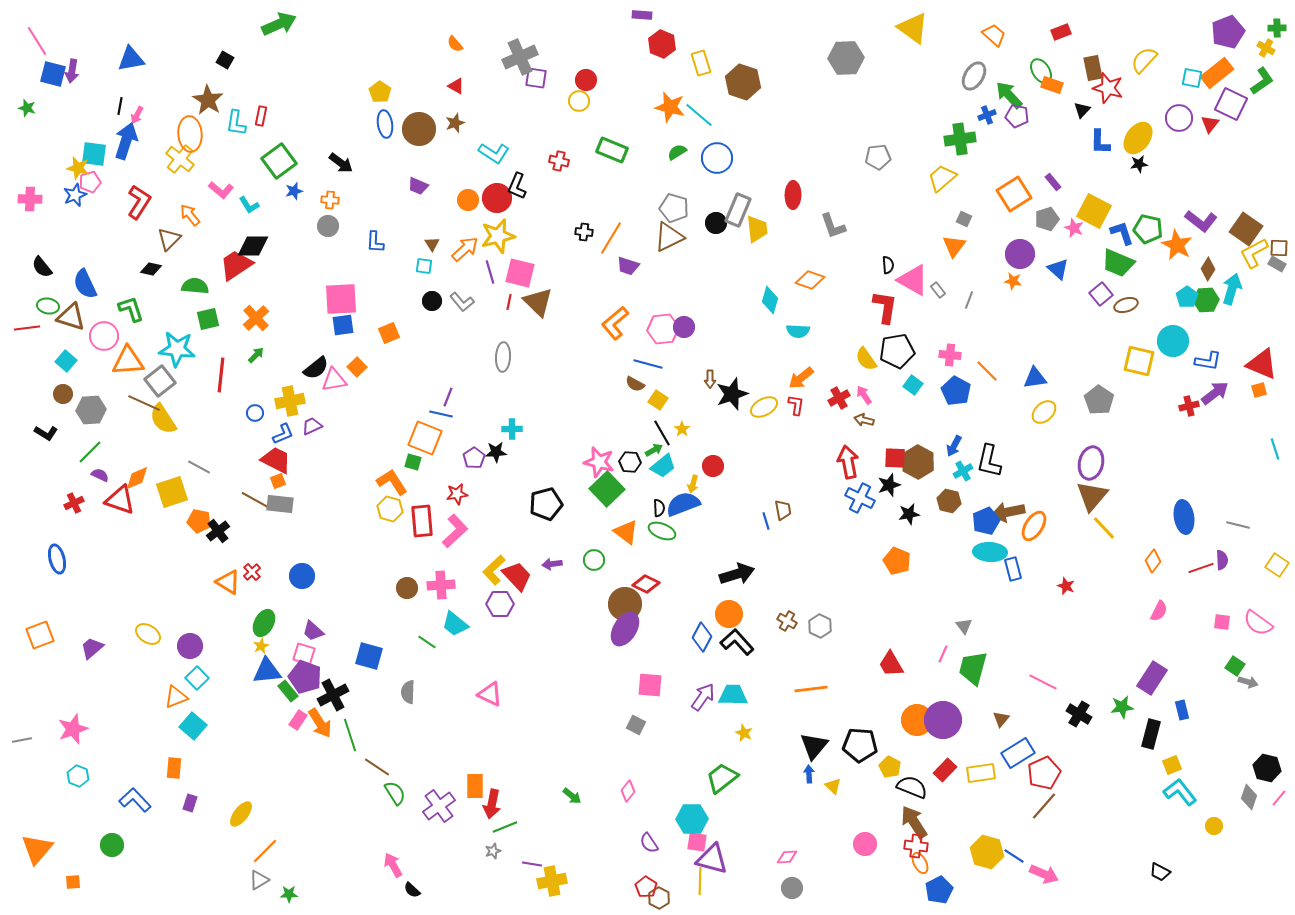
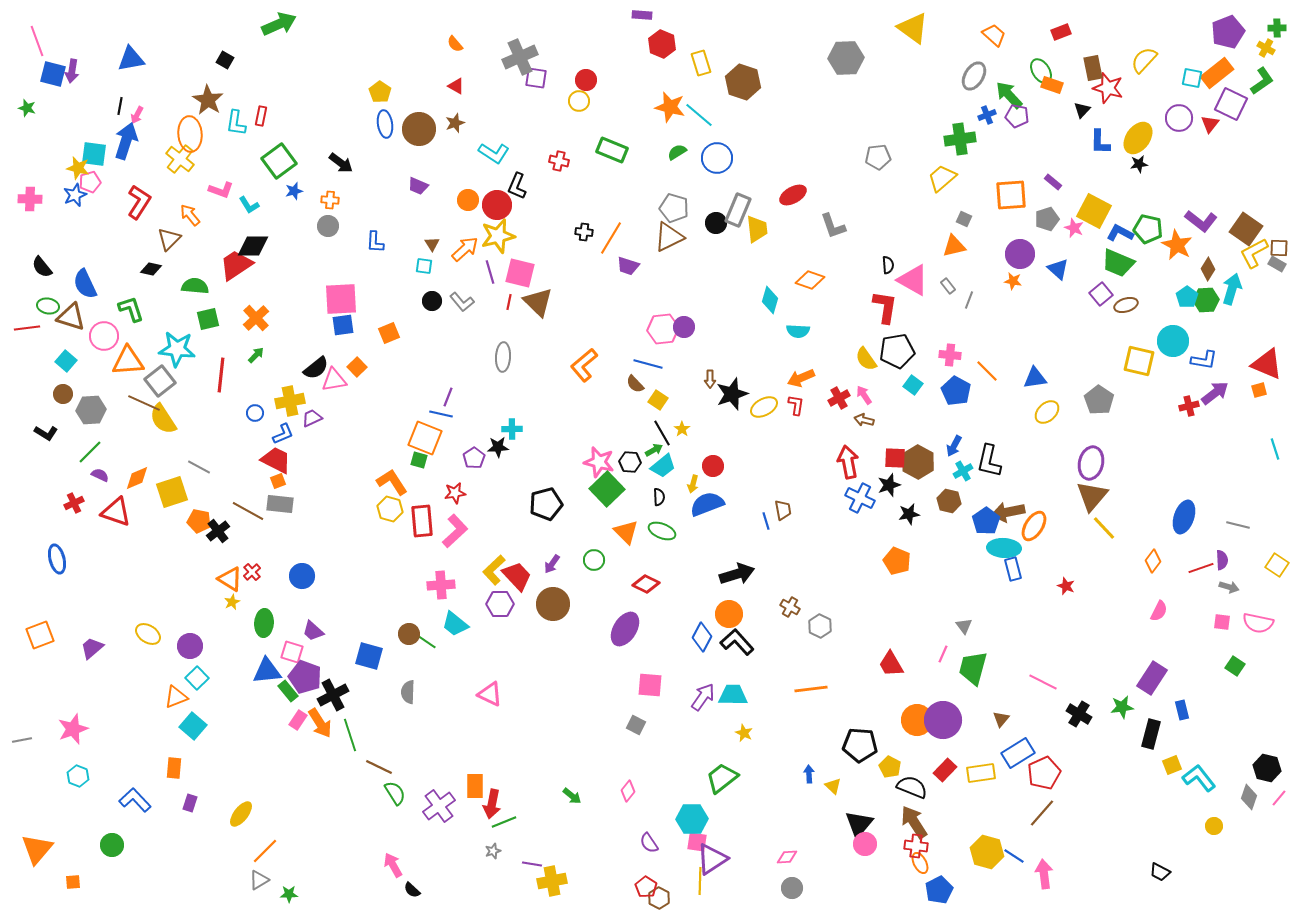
pink line at (37, 41): rotated 12 degrees clockwise
purple rectangle at (1053, 182): rotated 12 degrees counterclockwise
pink L-shape at (221, 190): rotated 20 degrees counterclockwise
orange square at (1014, 194): moved 3 px left, 1 px down; rotated 28 degrees clockwise
red ellipse at (793, 195): rotated 60 degrees clockwise
red circle at (497, 198): moved 7 px down
blue L-shape at (1122, 233): moved 2 px left; rotated 44 degrees counterclockwise
orange triangle at (954, 246): rotated 40 degrees clockwise
gray rectangle at (938, 290): moved 10 px right, 4 px up
orange L-shape at (615, 323): moved 31 px left, 42 px down
blue L-shape at (1208, 361): moved 4 px left, 1 px up
red triangle at (1262, 364): moved 5 px right
orange arrow at (801, 378): rotated 16 degrees clockwise
brown semicircle at (635, 384): rotated 18 degrees clockwise
yellow ellipse at (1044, 412): moved 3 px right
purple trapezoid at (312, 426): moved 8 px up
black star at (496, 452): moved 2 px right, 5 px up
green square at (413, 462): moved 6 px right, 2 px up
red star at (457, 494): moved 2 px left, 1 px up
red triangle at (120, 500): moved 4 px left, 12 px down
brown line at (257, 501): moved 9 px left, 10 px down
blue semicircle at (683, 504): moved 24 px right
black semicircle at (659, 508): moved 11 px up
blue ellipse at (1184, 517): rotated 28 degrees clockwise
blue pentagon at (986, 521): rotated 12 degrees counterclockwise
orange triangle at (626, 532): rotated 8 degrees clockwise
cyan ellipse at (990, 552): moved 14 px right, 4 px up
purple arrow at (552, 564): rotated 48 degrees counterclockwise
orange triangle at (228, 582): moved 2 px right, 3 px up
brown circle at (407, 588): moved 2 px right, 46 px down
brown circle at (625, 604): moved 72 px left
brown cross at (787, 621): moved 3 px right, 14 px up
green ellipse at (264, 623): rotated 24 degrees counterclockwise
pink semicircle at (1258, 623): rotated 24 degrees counterclockwise
yellow star at (261, 646): moved 29 px left, 44 px up
pink square at (304, 654): moved 12 px left, 2 px up
gray arrow at (1248, 682): moved 19 px left, 95 px up
black triangle at (814, 746): moved 45 px right, 78 px down
brown line at (377, 767): moved 2 px right; rotated 8 degrees counterclockwise
cyan L-shape at (1180, 792): moved 19 px right, 14 px up
brown line at (1044, 806): moved 2 px left, 7 px down
green line at (505, 827): moved 1 px left, 5 px up
purple triangle at (712, 859): rotated 48 degrees counterclockwise
pink arrow at (1044, 874): rotated 120 degrees counterclockwise
